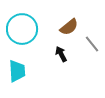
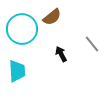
brown semicircle: moved 17 px left, 10 px up
